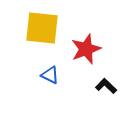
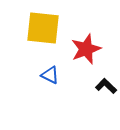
yellow square: moved 1 px right
